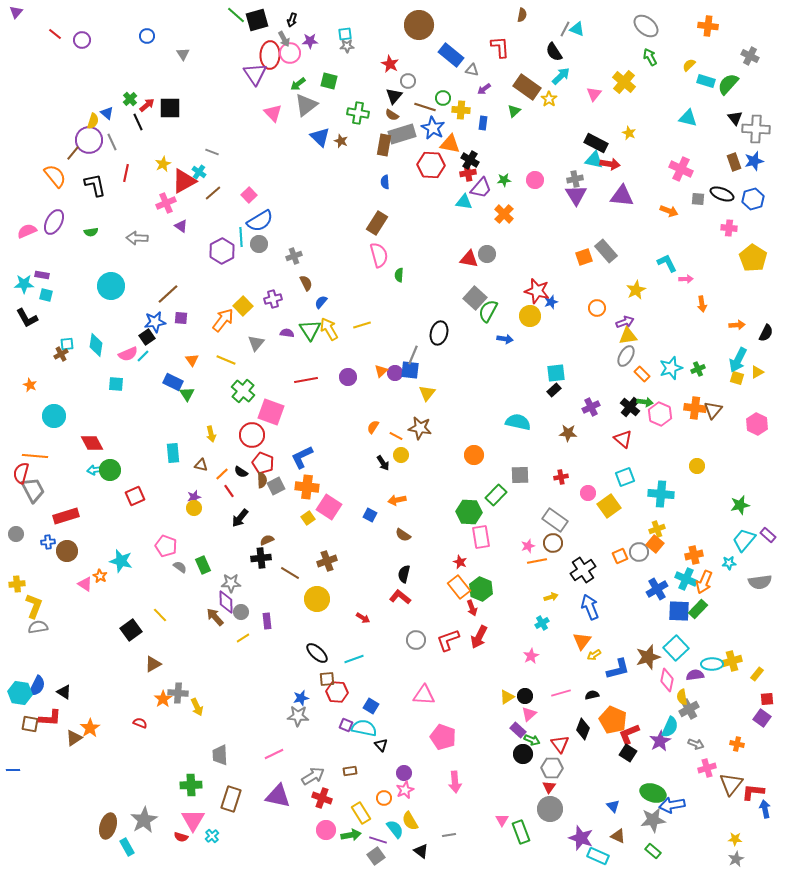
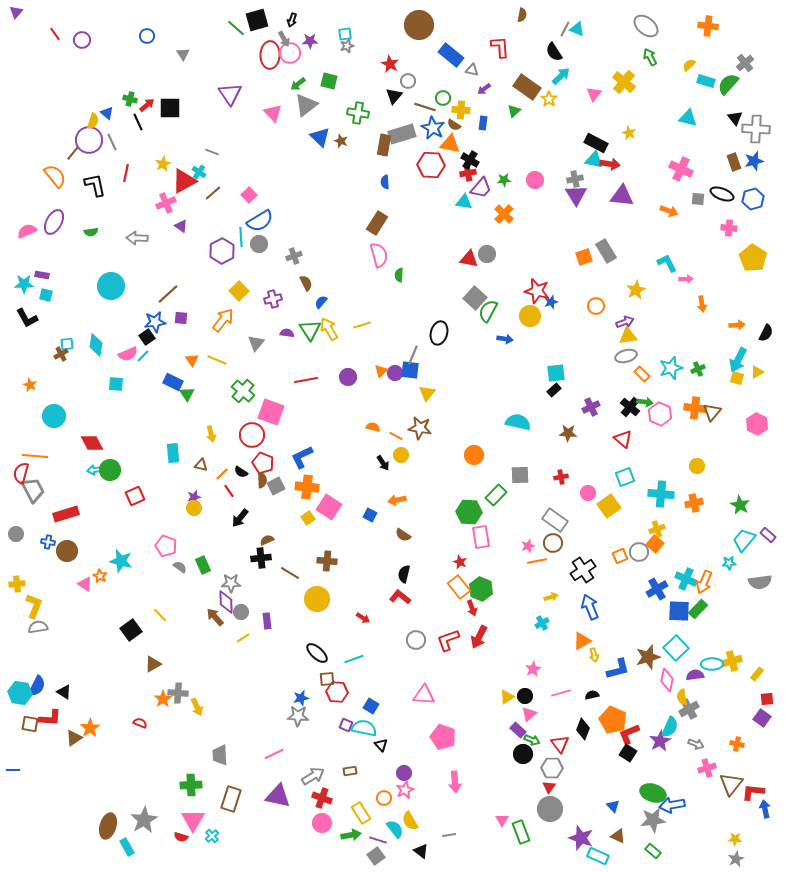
green line at (236, 15): moved 13 px down
red line at (55, 34): rotated 16 degrees clockwise
gray star at (347, 46): rotated 16 degrees counterclockwise
gray cross at (750, 56): moved 5 px left, 7 px down; rotated 24 degrees clockwise
purple triangle at (255, 74): moved 25 px left, 20 px down
green cross at (130, 99): rotated 32 degrees counterclockwise
brown semicircle at (392, 115): moved 62 px right, 10 px down
gray rectangle at (606, 251): rotated 10 degrees clockwise
yellow square at (243, 306): moved 4 px left, 15 px up
orange circle at (597, 308): moved 1 px left, 2 px up
gray ellipse at (626, 356): rotated 45 degrees clockwise
yellow line at (226, 360): moved 9 px left
brown triangle at (713, 410): moved 1 px left, 2 px down
orange semicircle at (373, 427): rotated 72 degrees clockwise
green star at (740, 505): rotated 30 degrees counterclockwise
red rectangle at (66, 516): moved 2 px up
blue cross at (48, 542): rotated 16 degrees clockwise
orange cross at (694, 555): moved 52 px up
brown cross at (327, 561): rotated 24 degrees clockwise
orange triangle at (582, 641): rotated 24 degrees clockwise
yellow arrow at (594, 655): rotated 72 degrees counterclockwise
pink star at (531, 656): moved 2 px right, 13 px down
pink circle at (326, 830): moved 4 px left, 7 px up
